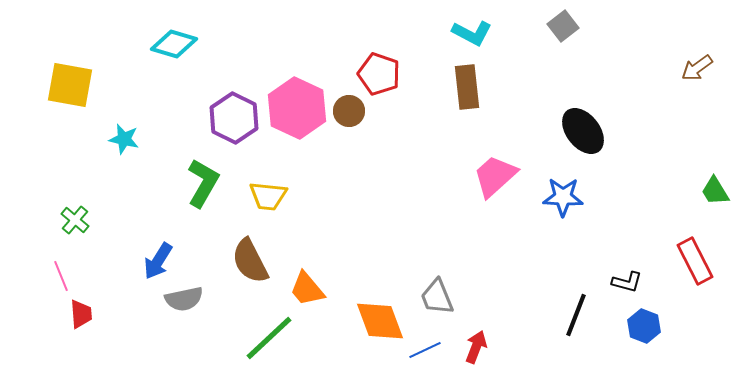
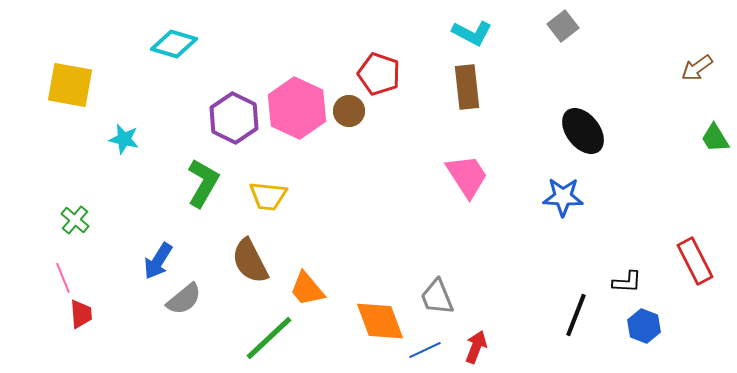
pink trapezoid: moved 28 px left; rotated 99 degrees clockwise
green trapezoid: moved 53 px up
pink line: moved 2 px right, 2 px down
black L-shape: rotated 12 degrees counterclockwise
gray semicircle: rotated 27 degrees counterclockwise
